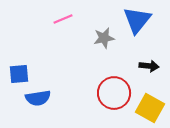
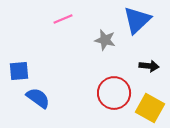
blue triangle: rotated 8 degrees clockwise
gray star: moved 1 px right, 2 px down; rotated 25 degrees clockwise
blue square: moved 3 px up
blue semicircle: rotated 135 degrees counterclockwise
